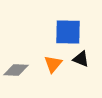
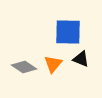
gray diamond: moved 8 px right, 3 px up; rotated 30 degrees clockwise
